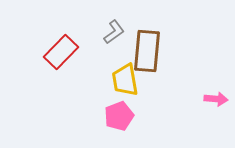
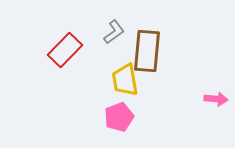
red rectangle: moved 4 px right, 2 px up
pink pentagon: moved 1 px down
